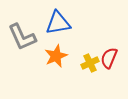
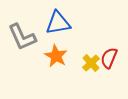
orange star: rotated 20 degrees counterclockwise
yellow cross: moved 1 px right; rotated 18 degrees counterclockwise
